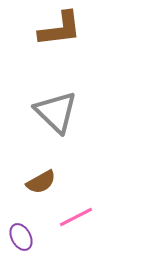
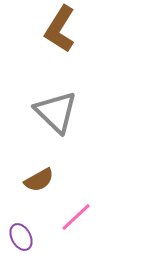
brown L-shape: rotated 129 degrees clockwise
brown semicircle: moved 2 px left, 2 px up
pink line: rotated 16 degrees counterclockwise
